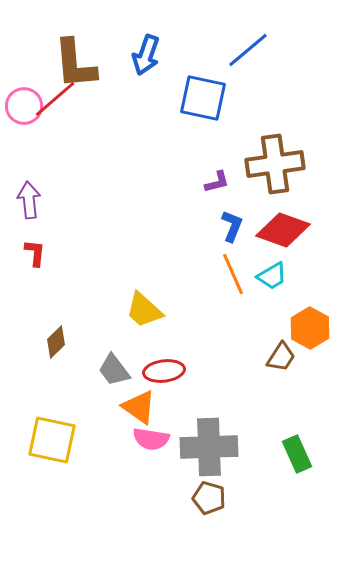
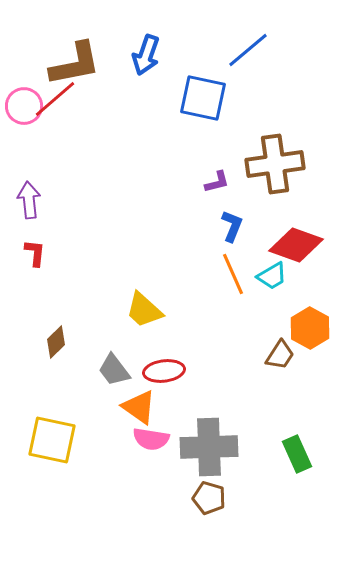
brown L-shape: rotated 96 degrees counterclockwise
red diamond: moved 13 px right, 15 px down
brown trapezoid: moved 1 px left, 2 px up
